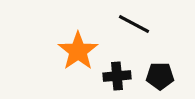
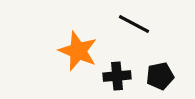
orange star: rotated 15 degrees counterclockwise
black pentagon: rotated 12 degrees counterclockwise
